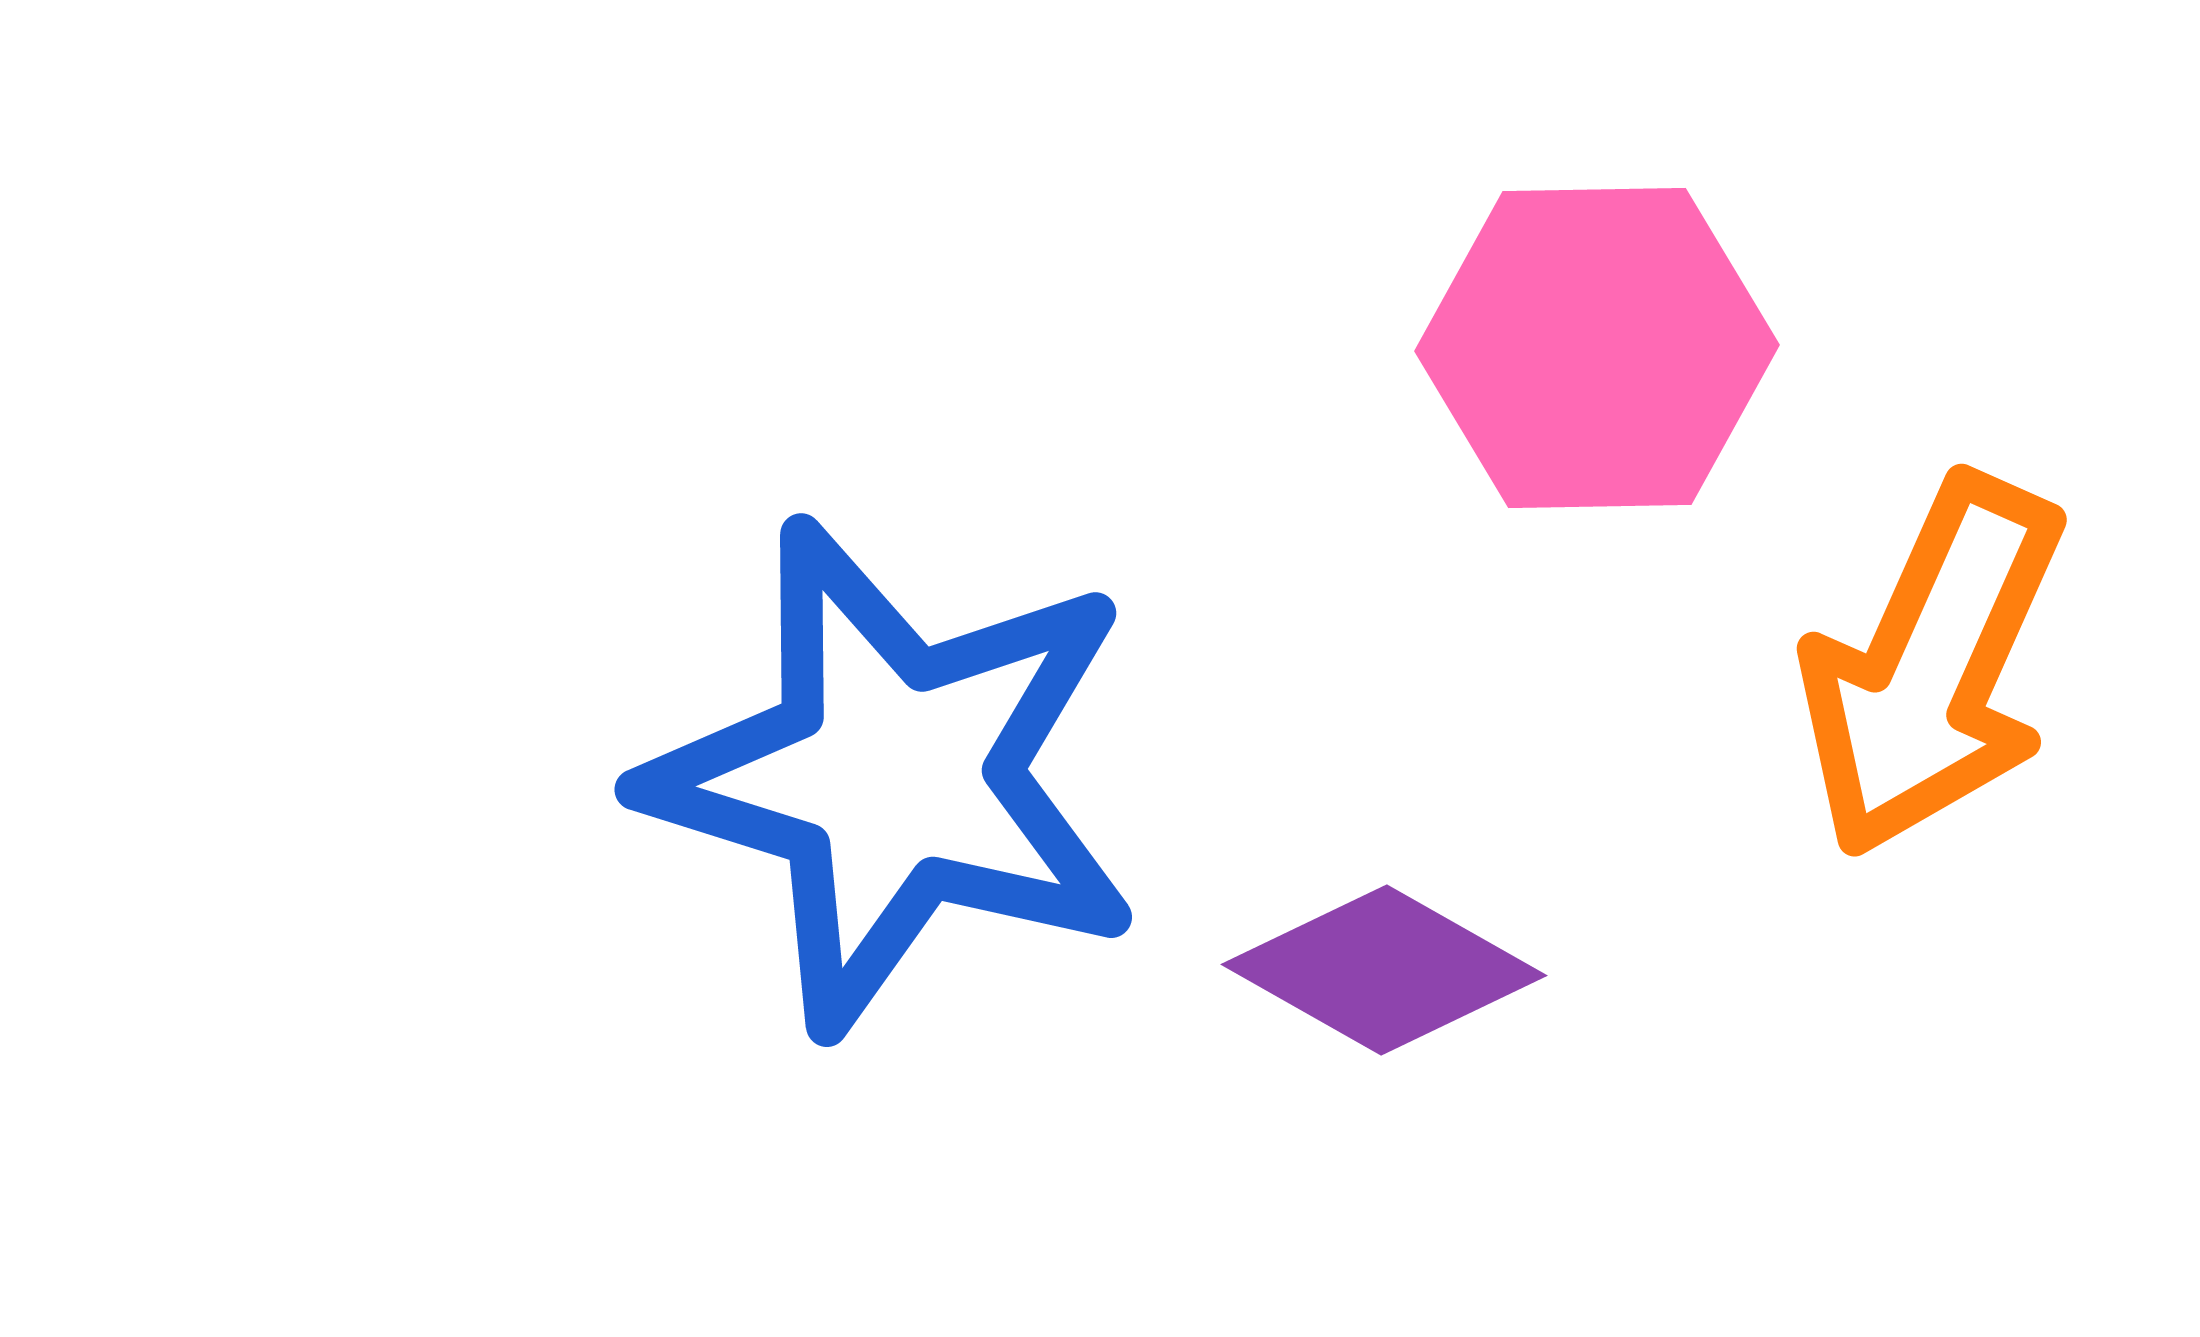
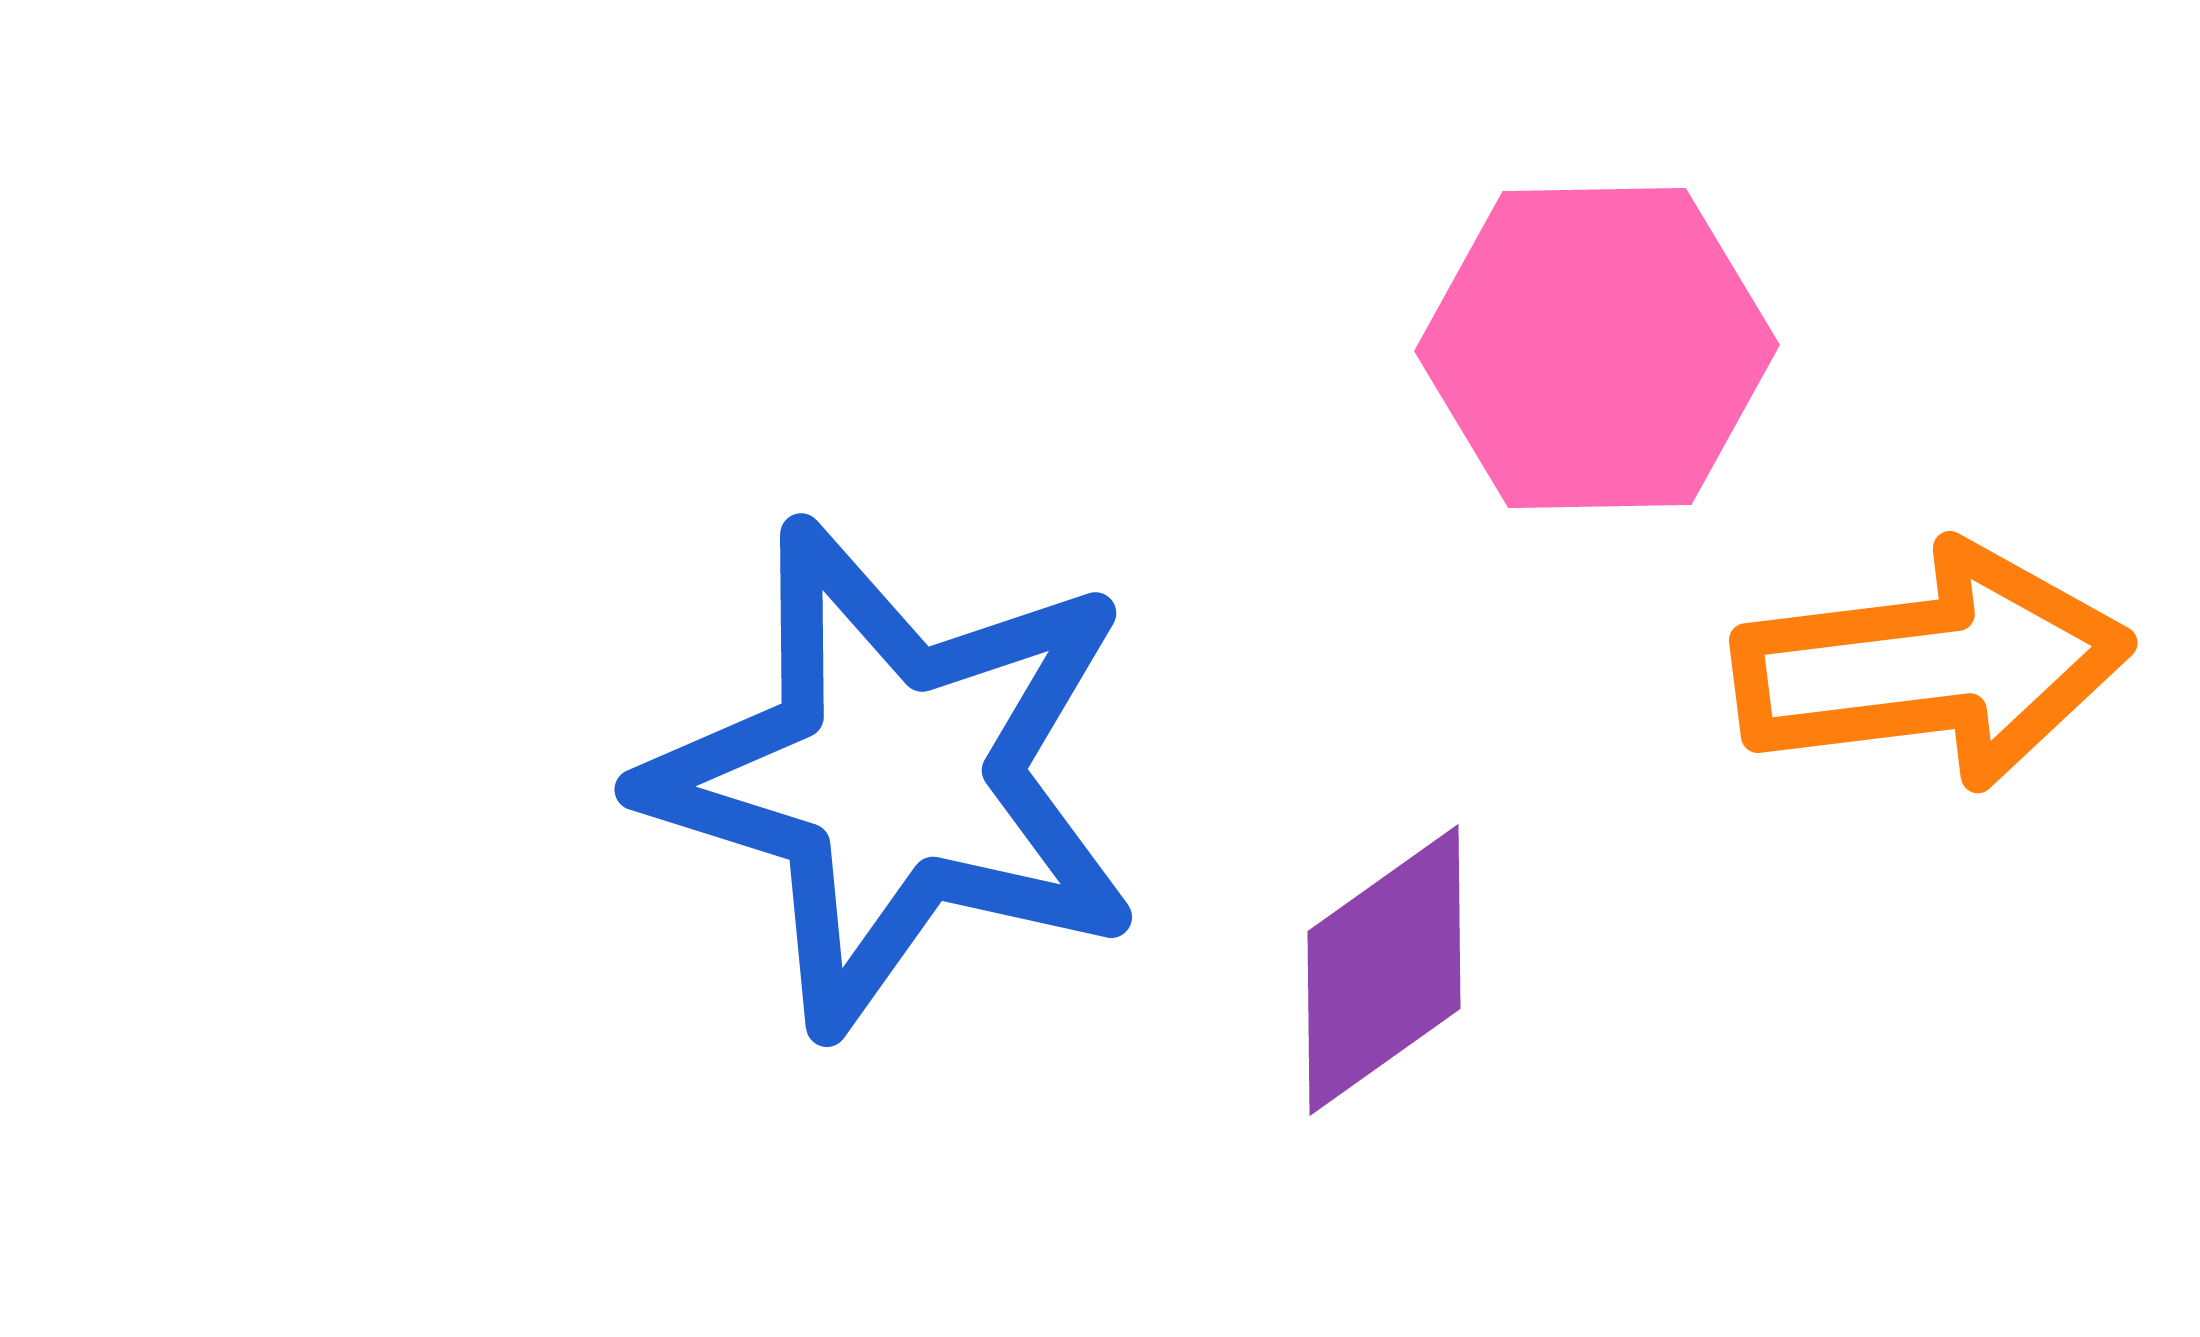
orange arrow: rotated 121 degrees counterclockwise
purple diamond: rotated 65 degrees counterclockwise
